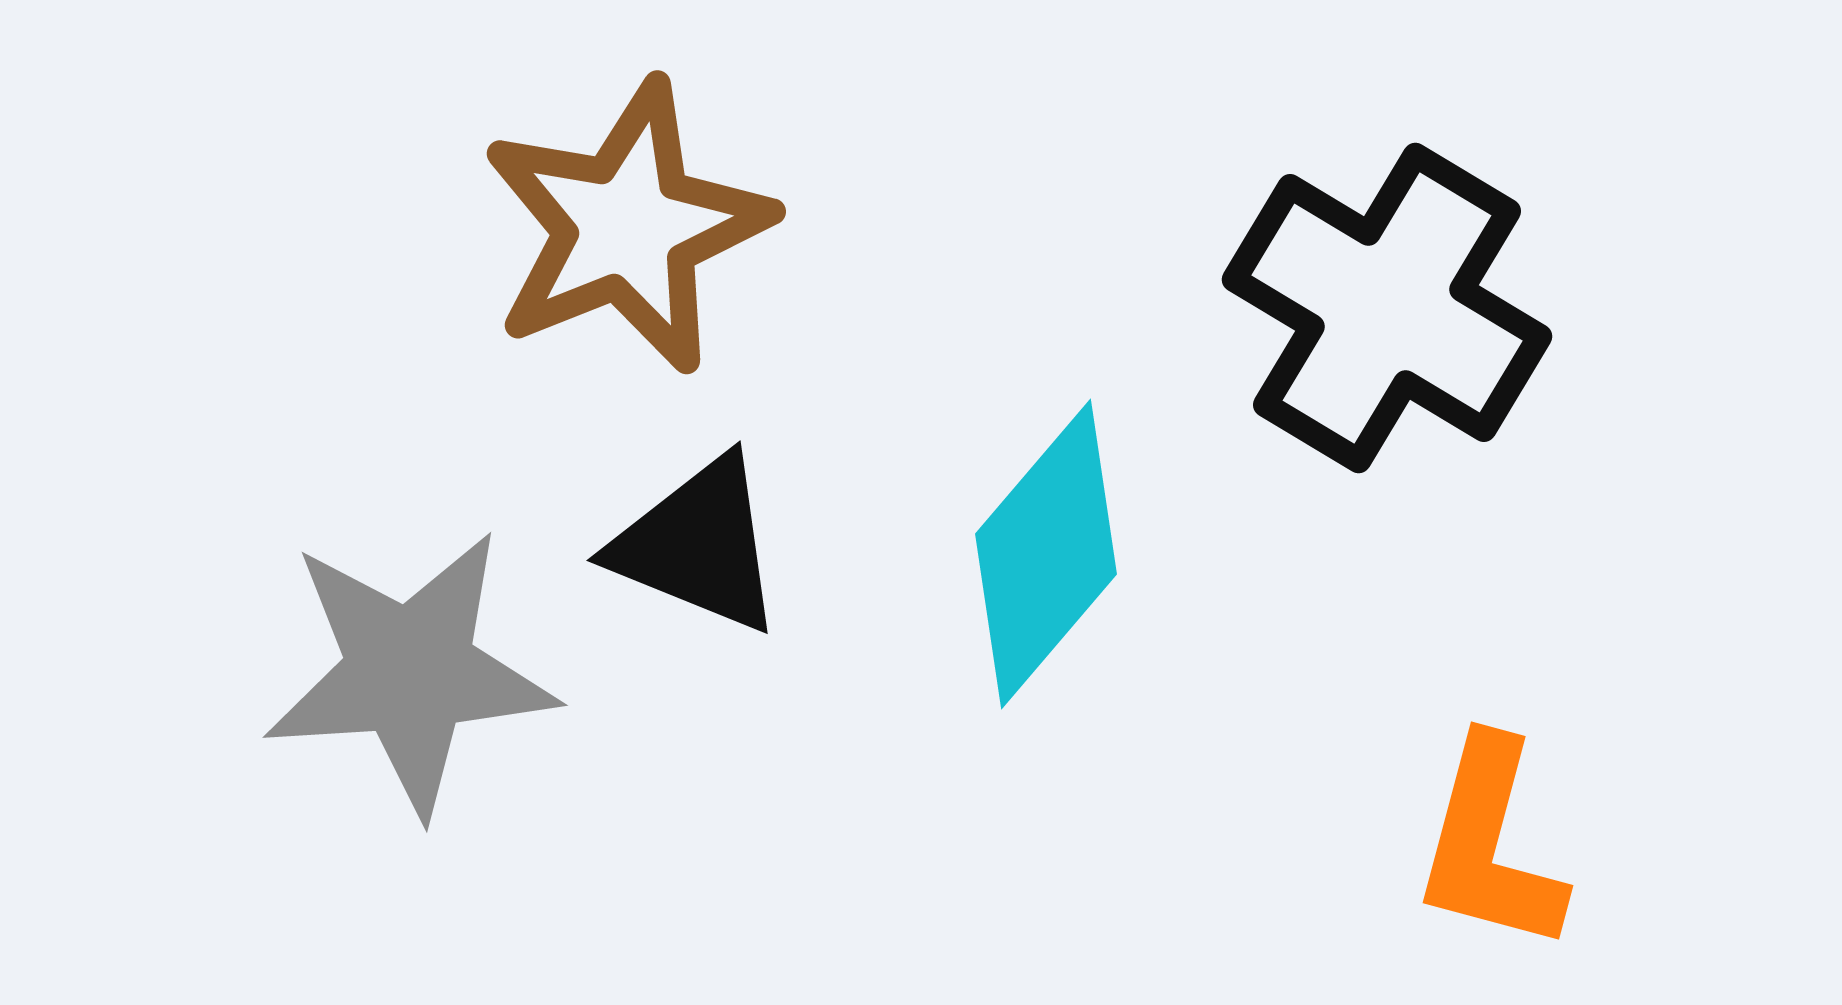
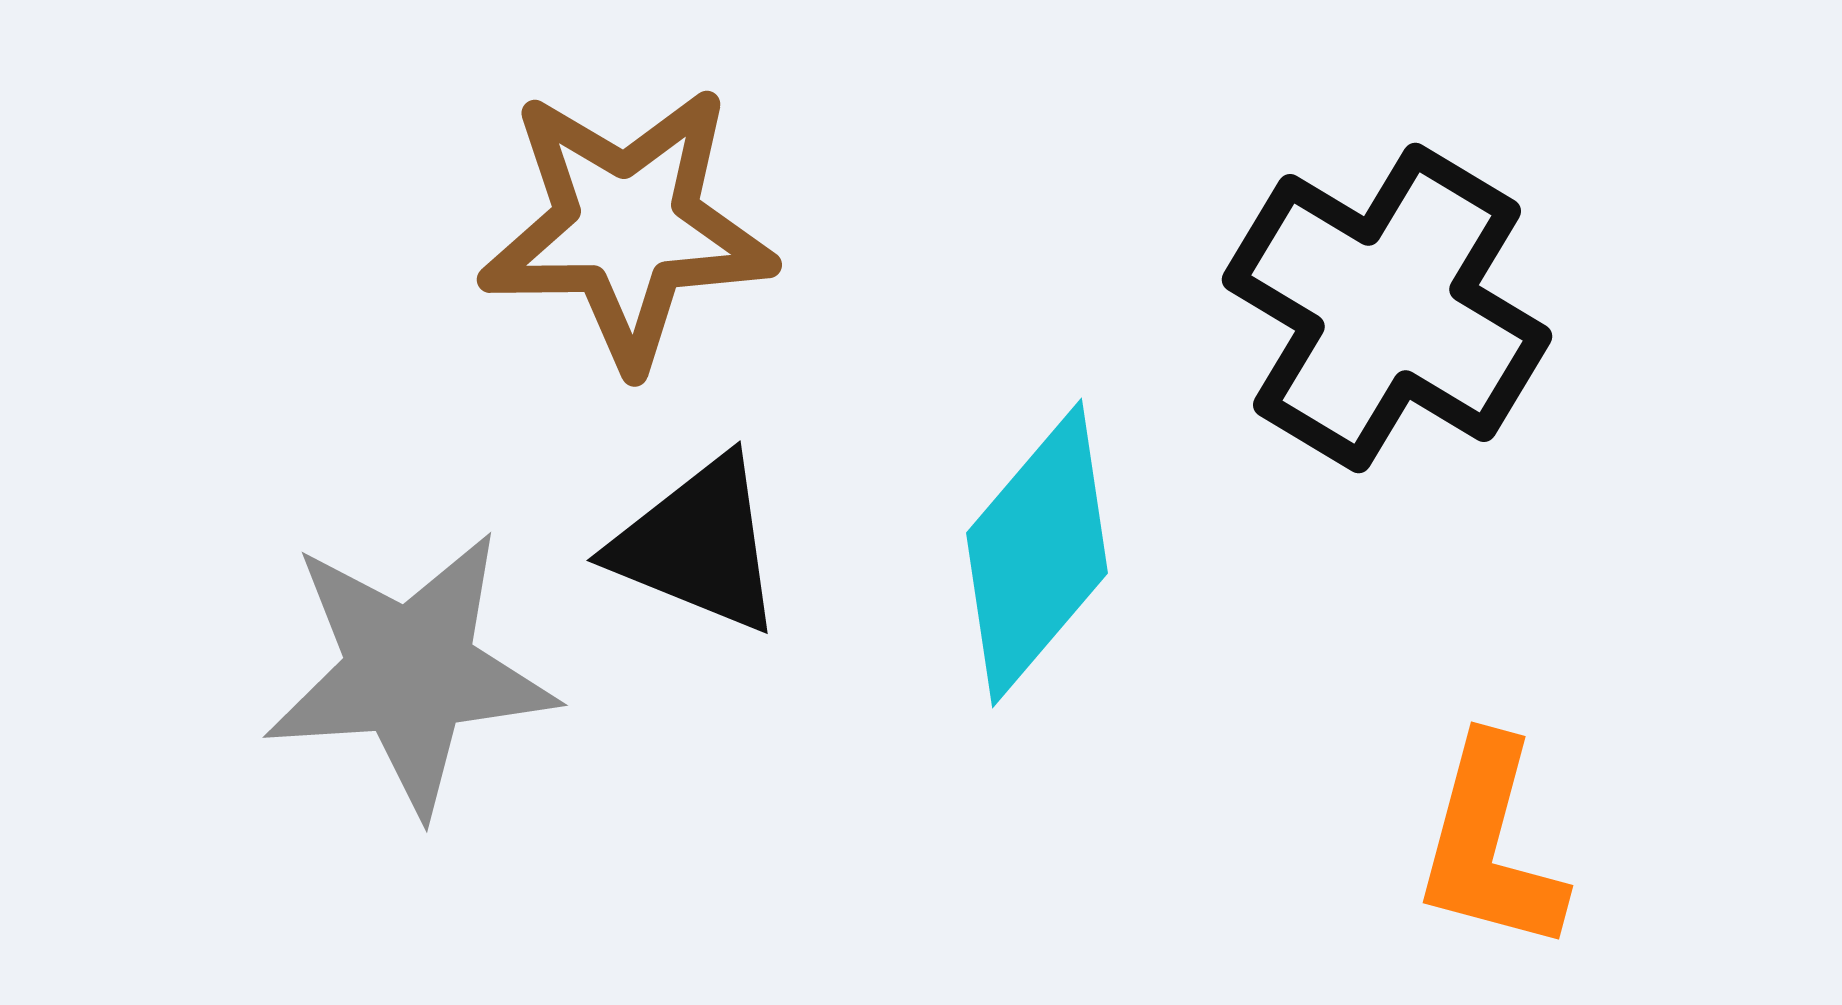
brown star: rotated 21 degrees clockwise
cyan diamond: moved 9 px left, 1 px up
